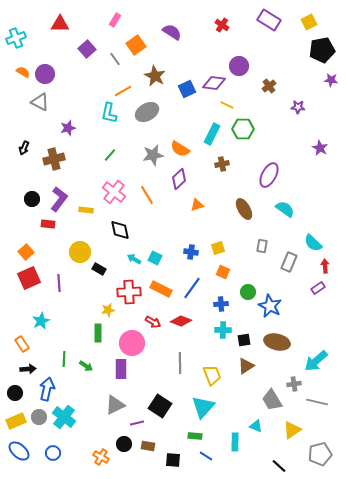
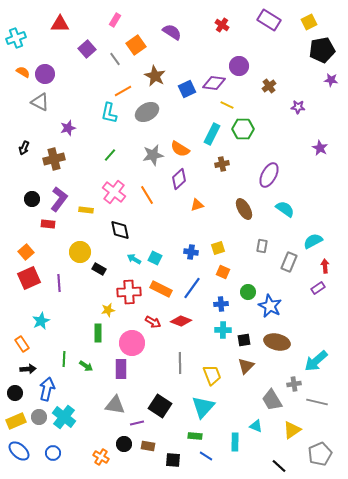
cyan semicircle at (313, 243): moved 2 px up; rotated 108 degrees clockwise
brown triangle at (246, 366): rotated 12 degrees counterclockwise
gray triangle at (115, 405): rotated 35 degrees clockwise
gray pentagon at (320, 454): rotated 10 degrees counterclockwise
